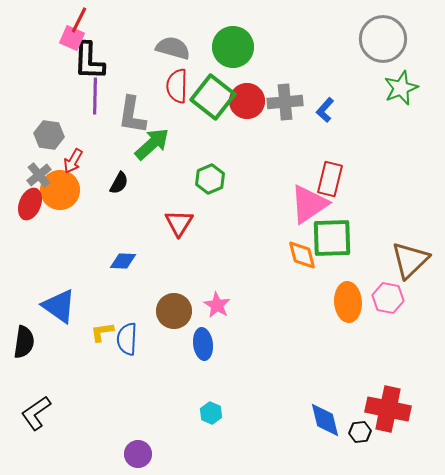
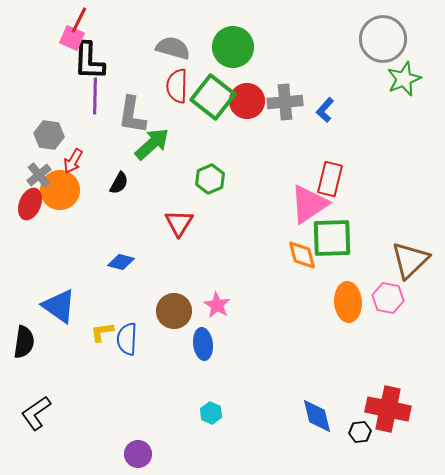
green star at (401, 88): moved 3 px right, 9 px up
blue diamond at (123, 261): moved 2 px left, 1 px down; rotated 12 degrees clockwise
blue diamond at (325, 420): moved 8 px left, 4 px up
